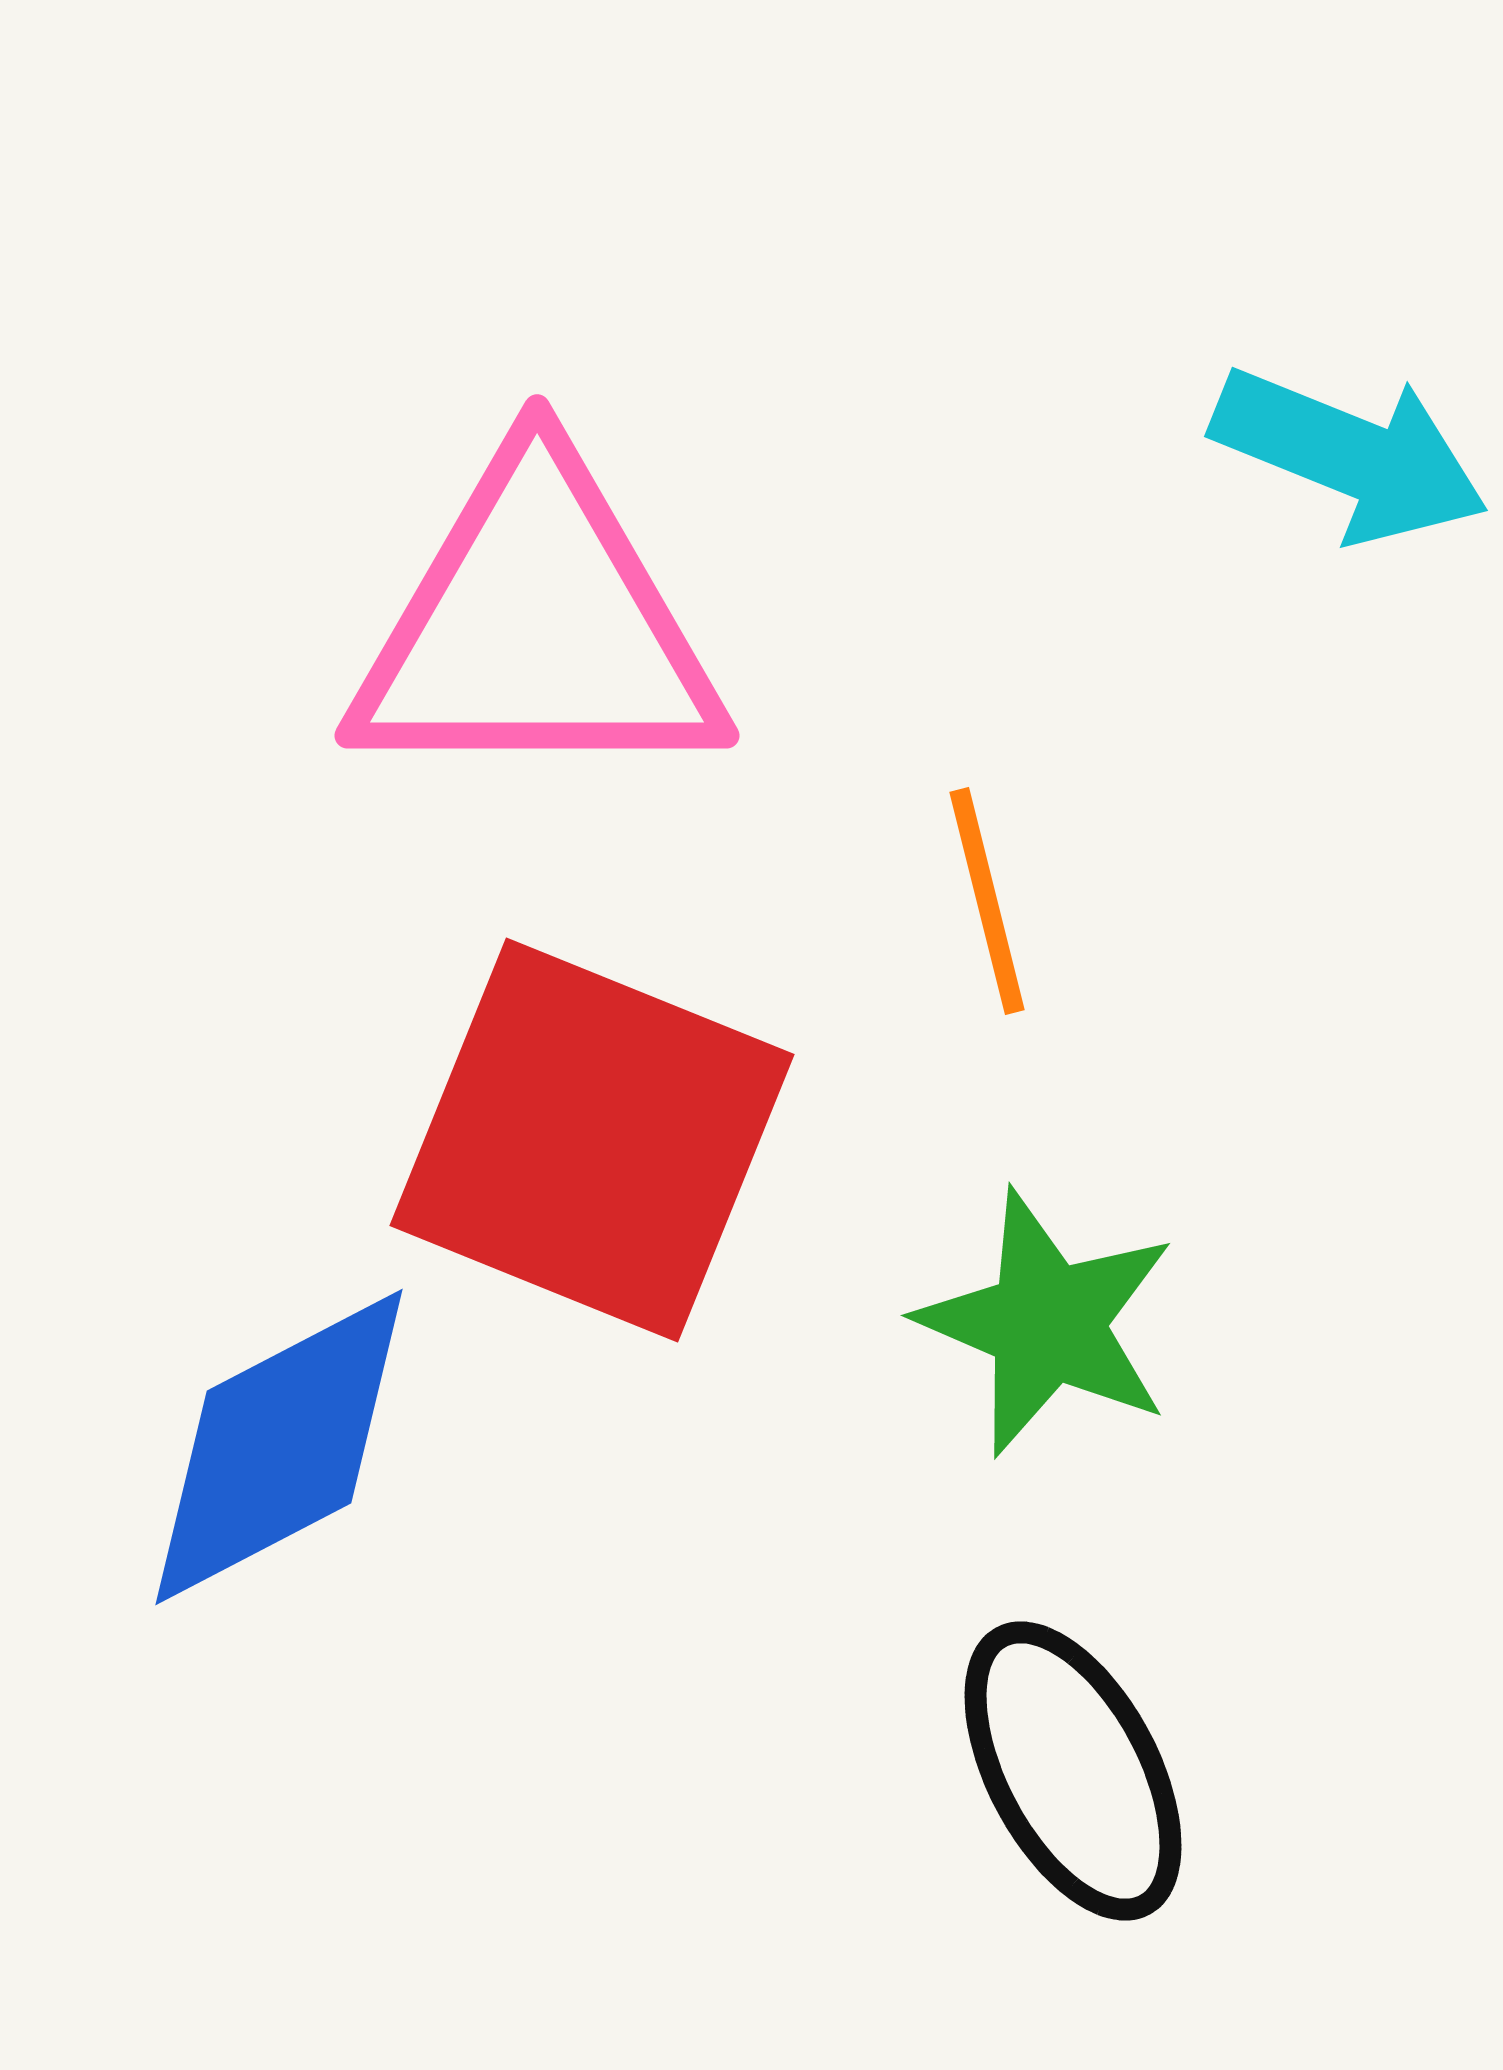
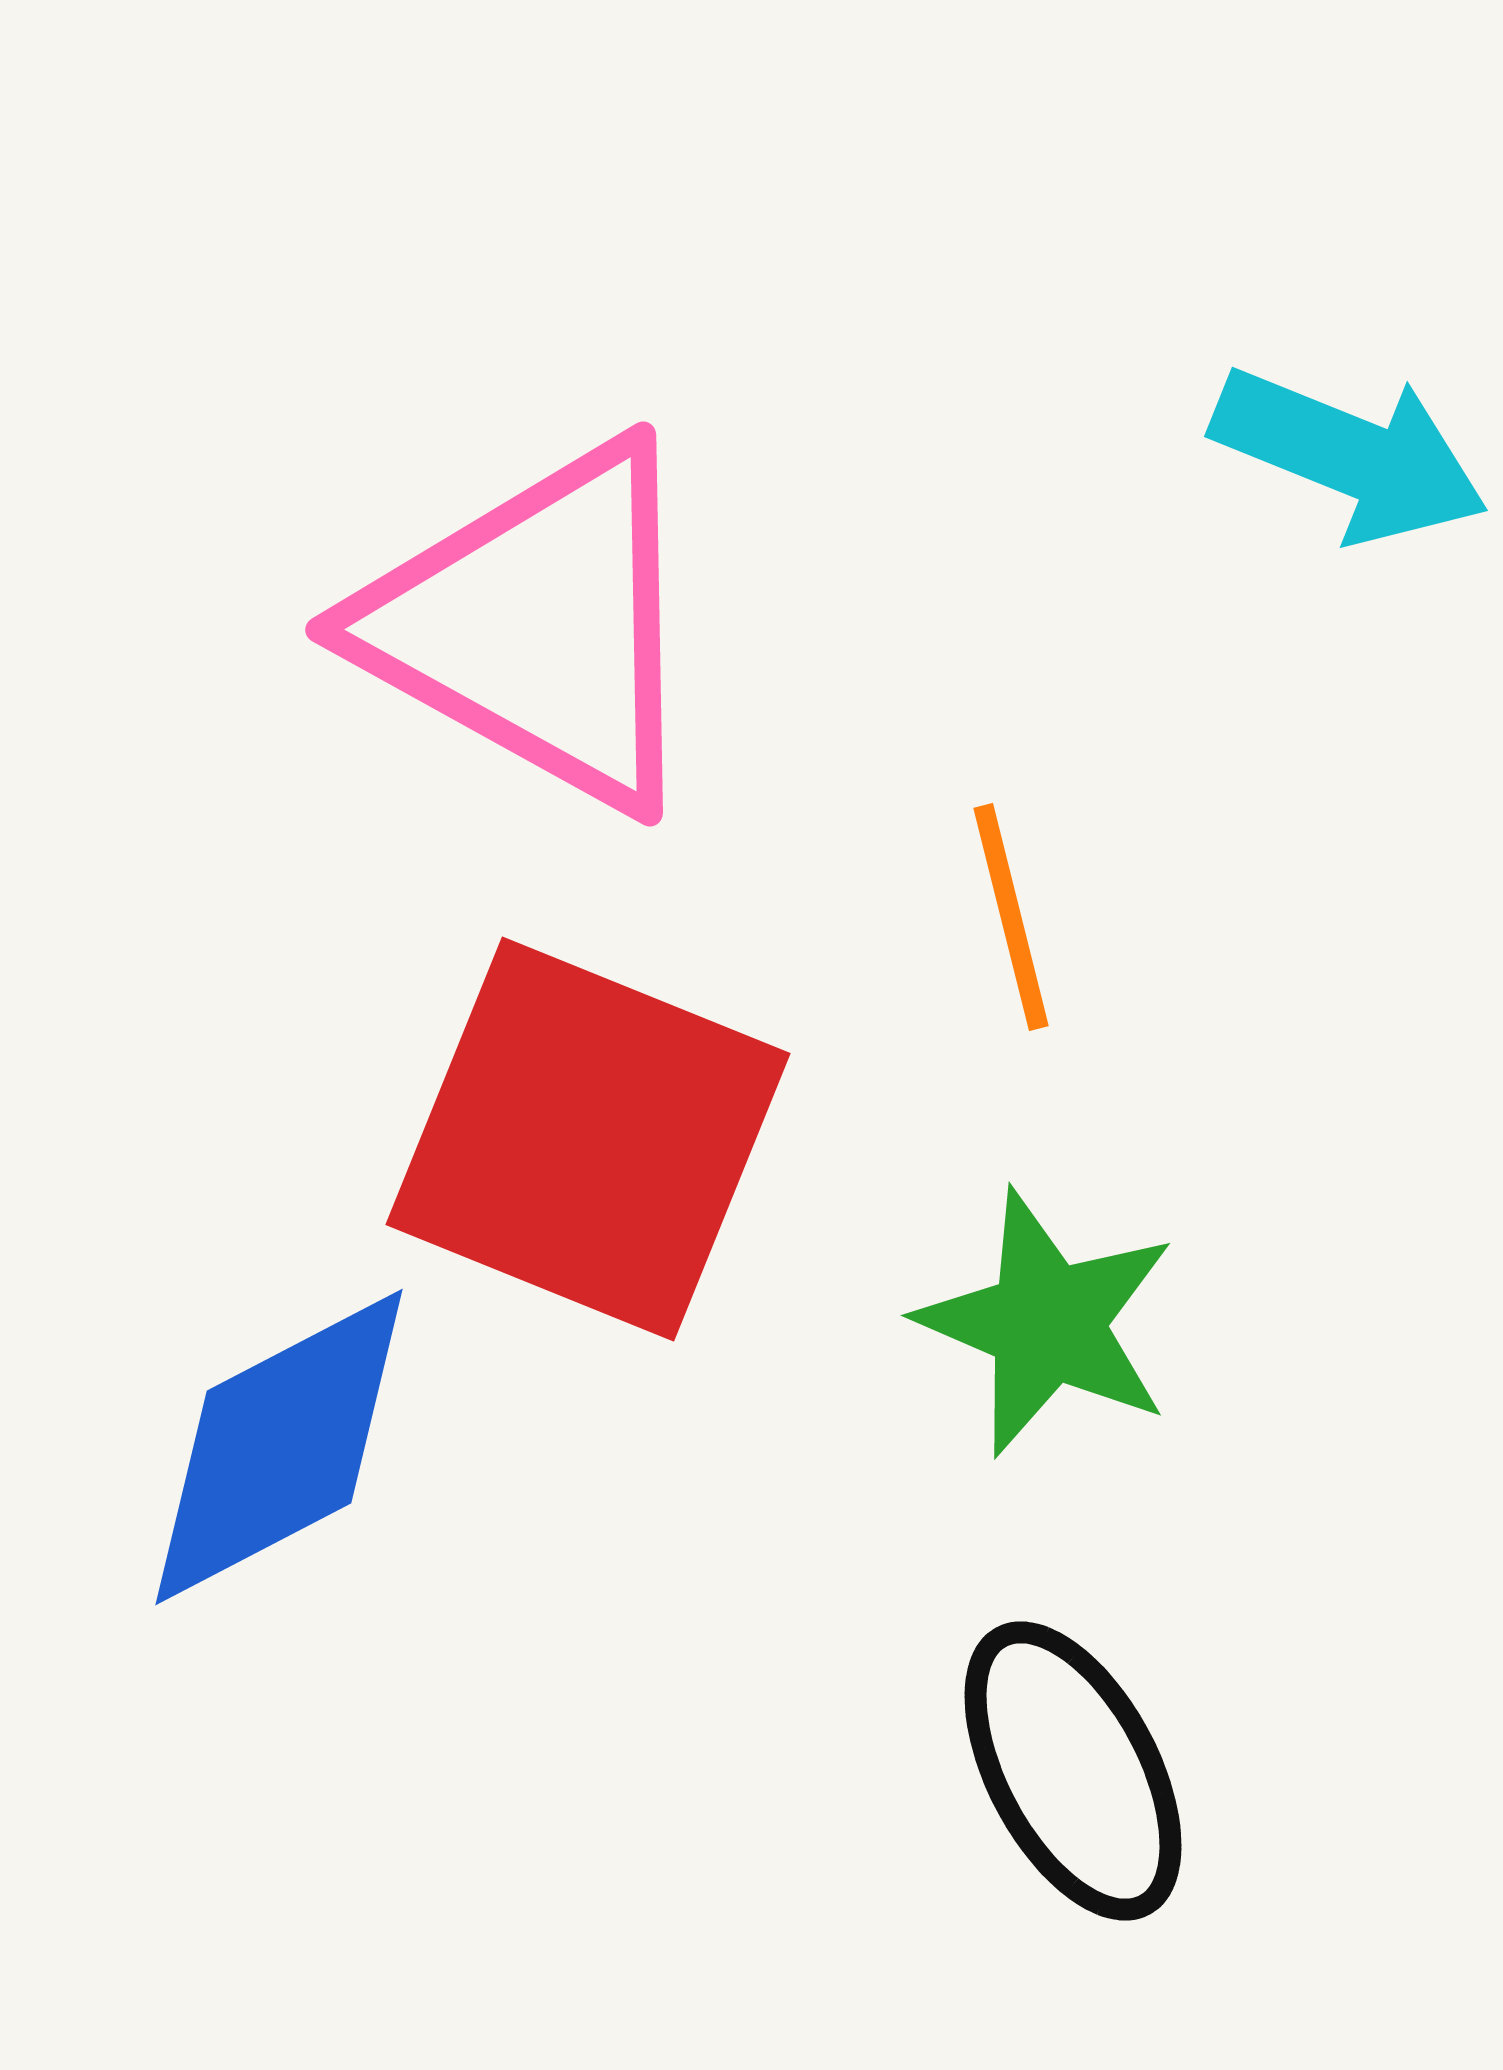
pink triangle: rotated 29 degrees clockwise
orange line: moved 24 px right, 16 px down
red square: moved 4 px left, 1 px up
